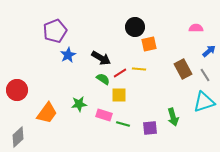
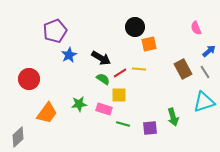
pink semicircle: rotated 112 degrees counterclockwise
blue star: moved 1 px right
gray line: moved 3 px up
red circle: moved 12 px right, 11 px up
pink rectangle: moved 6 px up
